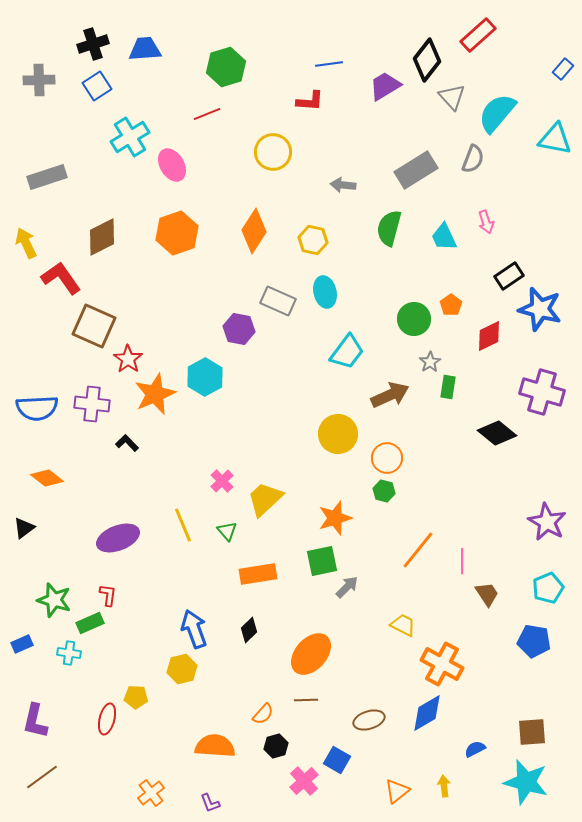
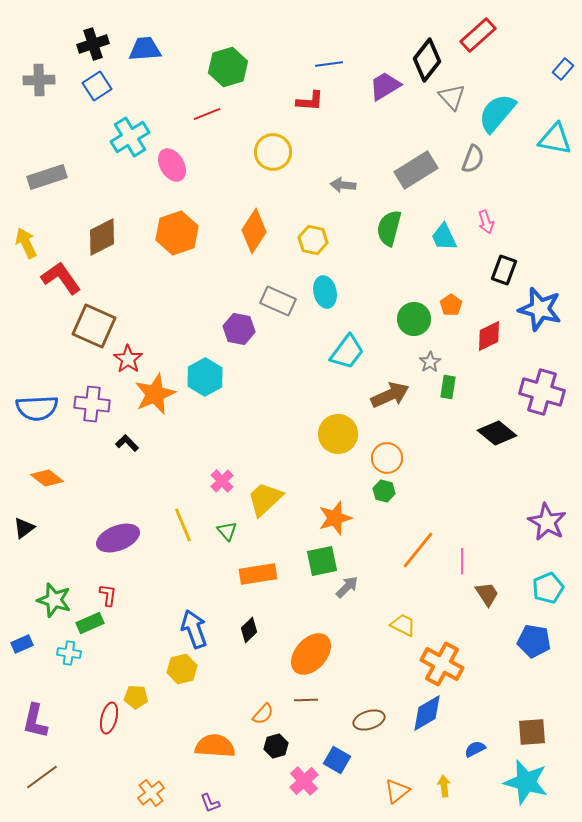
green hexagon at (226, 67): moved 2 px right
black rectangle at (509, 276): moved 5 px left, 6 px up; rotated 36 degrees counterclockwise
red ellipse at (107, 719): moved 2 px right, 1 px up
